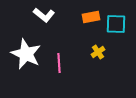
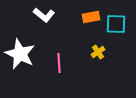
white star: moved 6 px left
